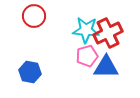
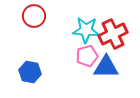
red cross: moved 5 px right, 1 px down
